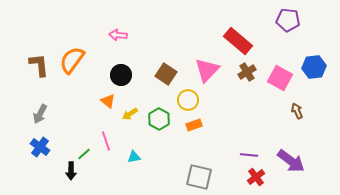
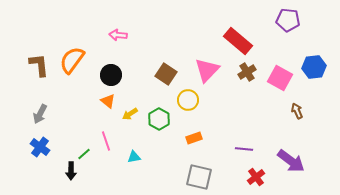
black circle: moved 10 px left
orange rectangle: moved 13 px down
purple line: moved 5 px left, 6 px up
